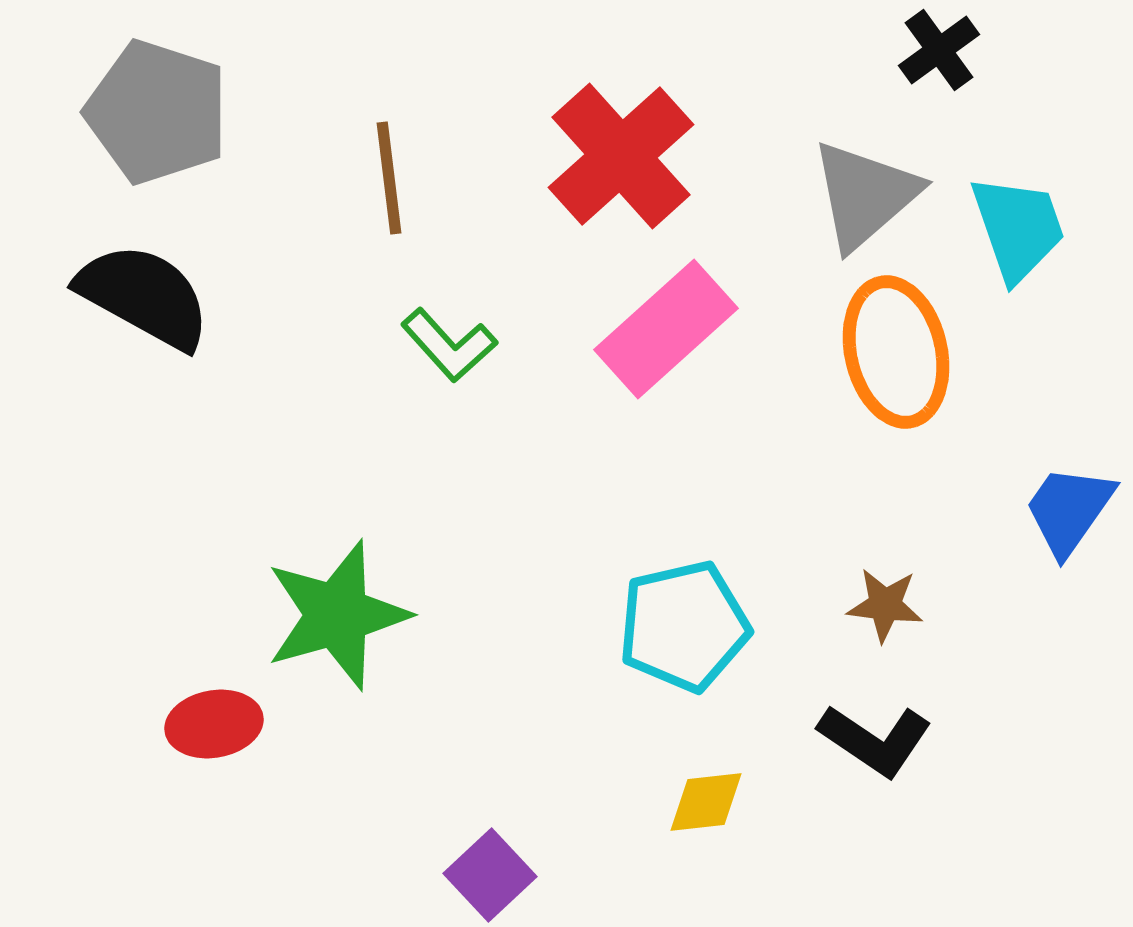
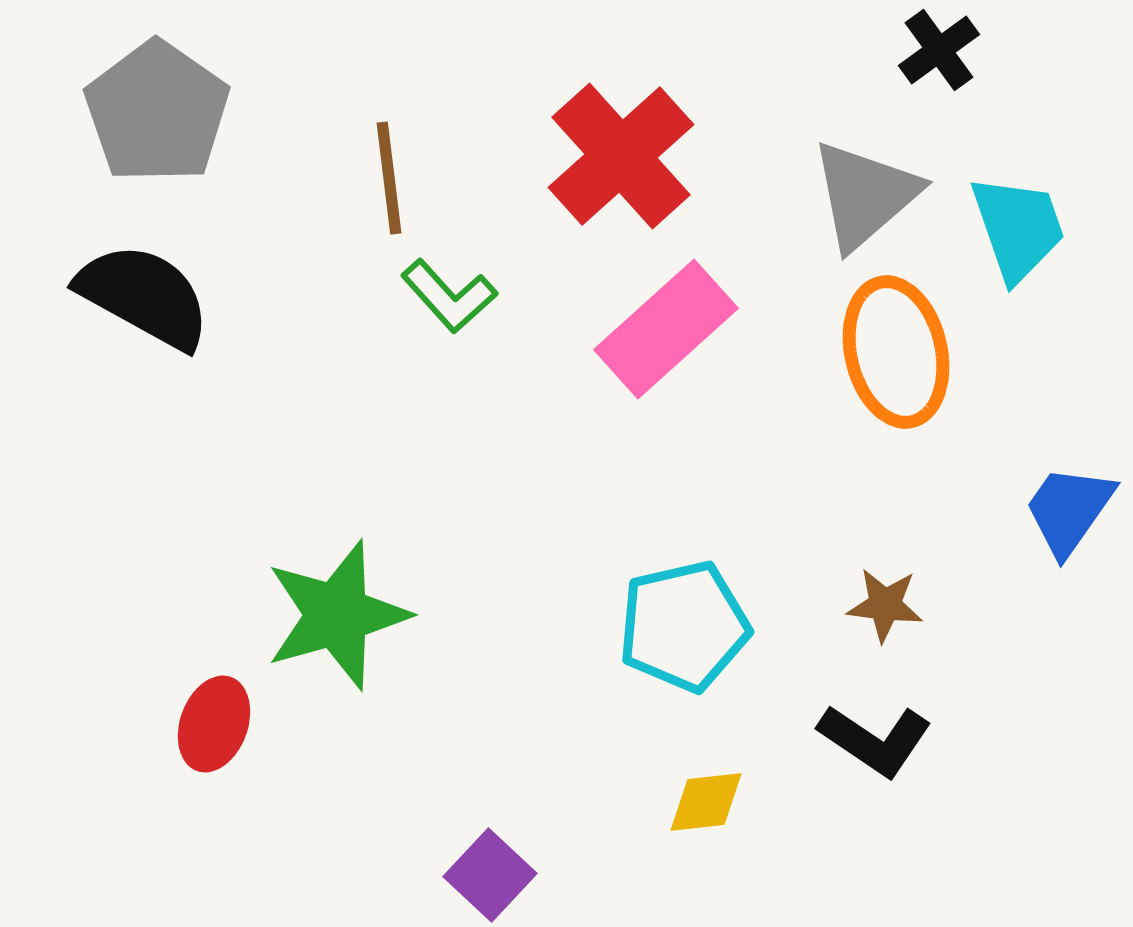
gray pentagon: rotated 17 degrees clockwise
green L-shape: moved 49 px up
red ellipse: rotated 60 degrees counterclockwise
purple square: rotated 4 degrees counterclockwise
